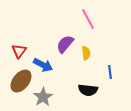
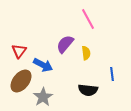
blue line: moved 2 px right, 2 px down
